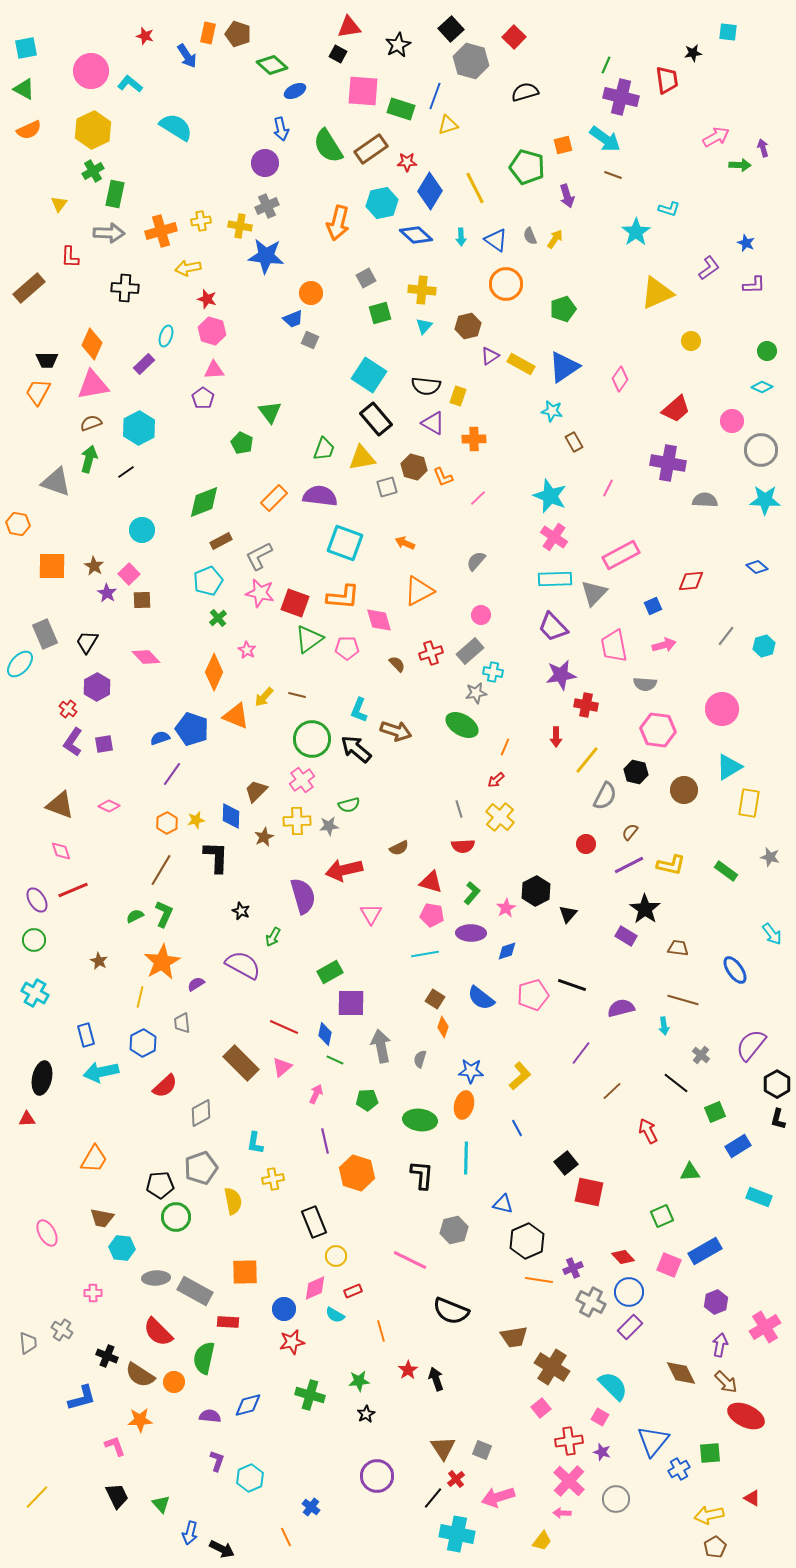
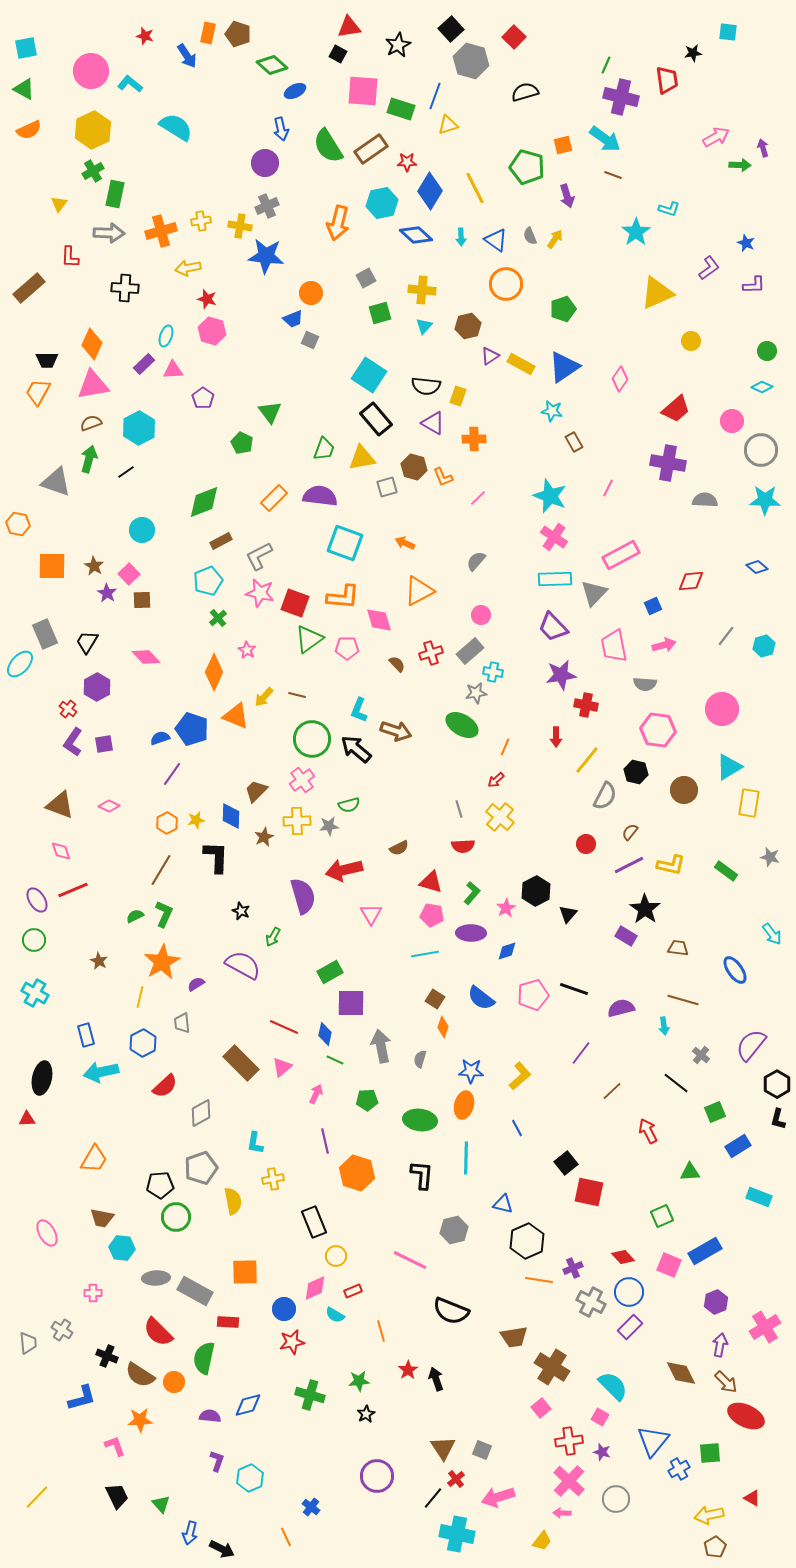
pink triangle at (214, 370): moved 41 px left
black line at (572, 985): moved 2 px right, 4 px down
